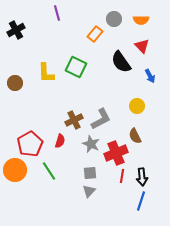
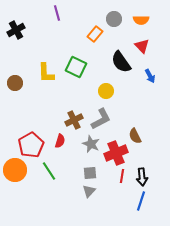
yellow circle: moved 31 px left, 15 px up
red pentagon: moved 1 px right, 1 px down
